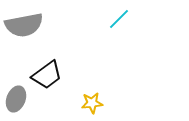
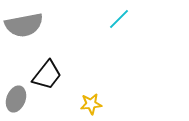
black trapezoid: rotated 16 degrees counterclockwise
yellow star: moved 1 px left, 1 px down
